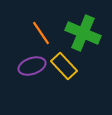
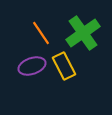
green cross: rotated 32 degrees clockwise
yellow rectangle: rotated 16 degrees clockwise
